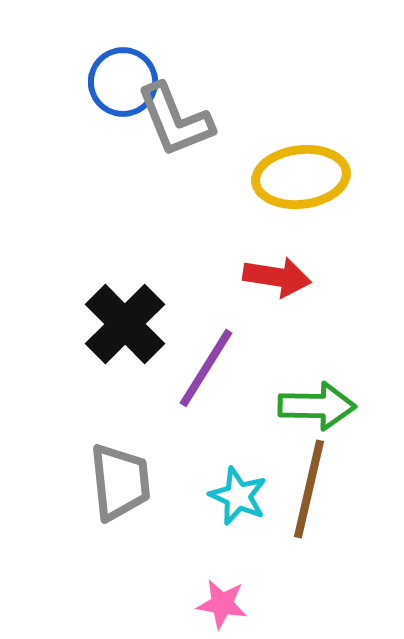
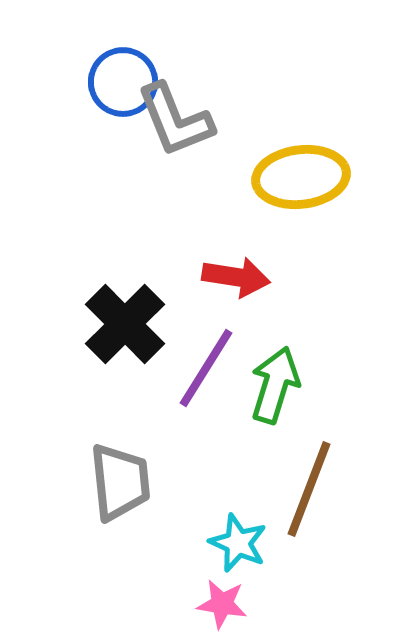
red arrow: moved 41 px left
green arrow: moved 42 px left, 21 px up; rotated 74 degrees counterclockwise
brown line: rotated 8 degrees clockwise
cyan star: moved 47 px down
